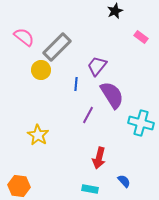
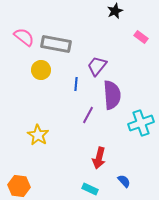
gray rectangle: moved 1 px left, 3 px up; rotated 56 degrees clockwise
purple semicircle: rotated 28 degrees clockwise
cyan cross: rotated 35 degrees counterclockwise
cyan rectangle: rotated 14 degrees clockwise
